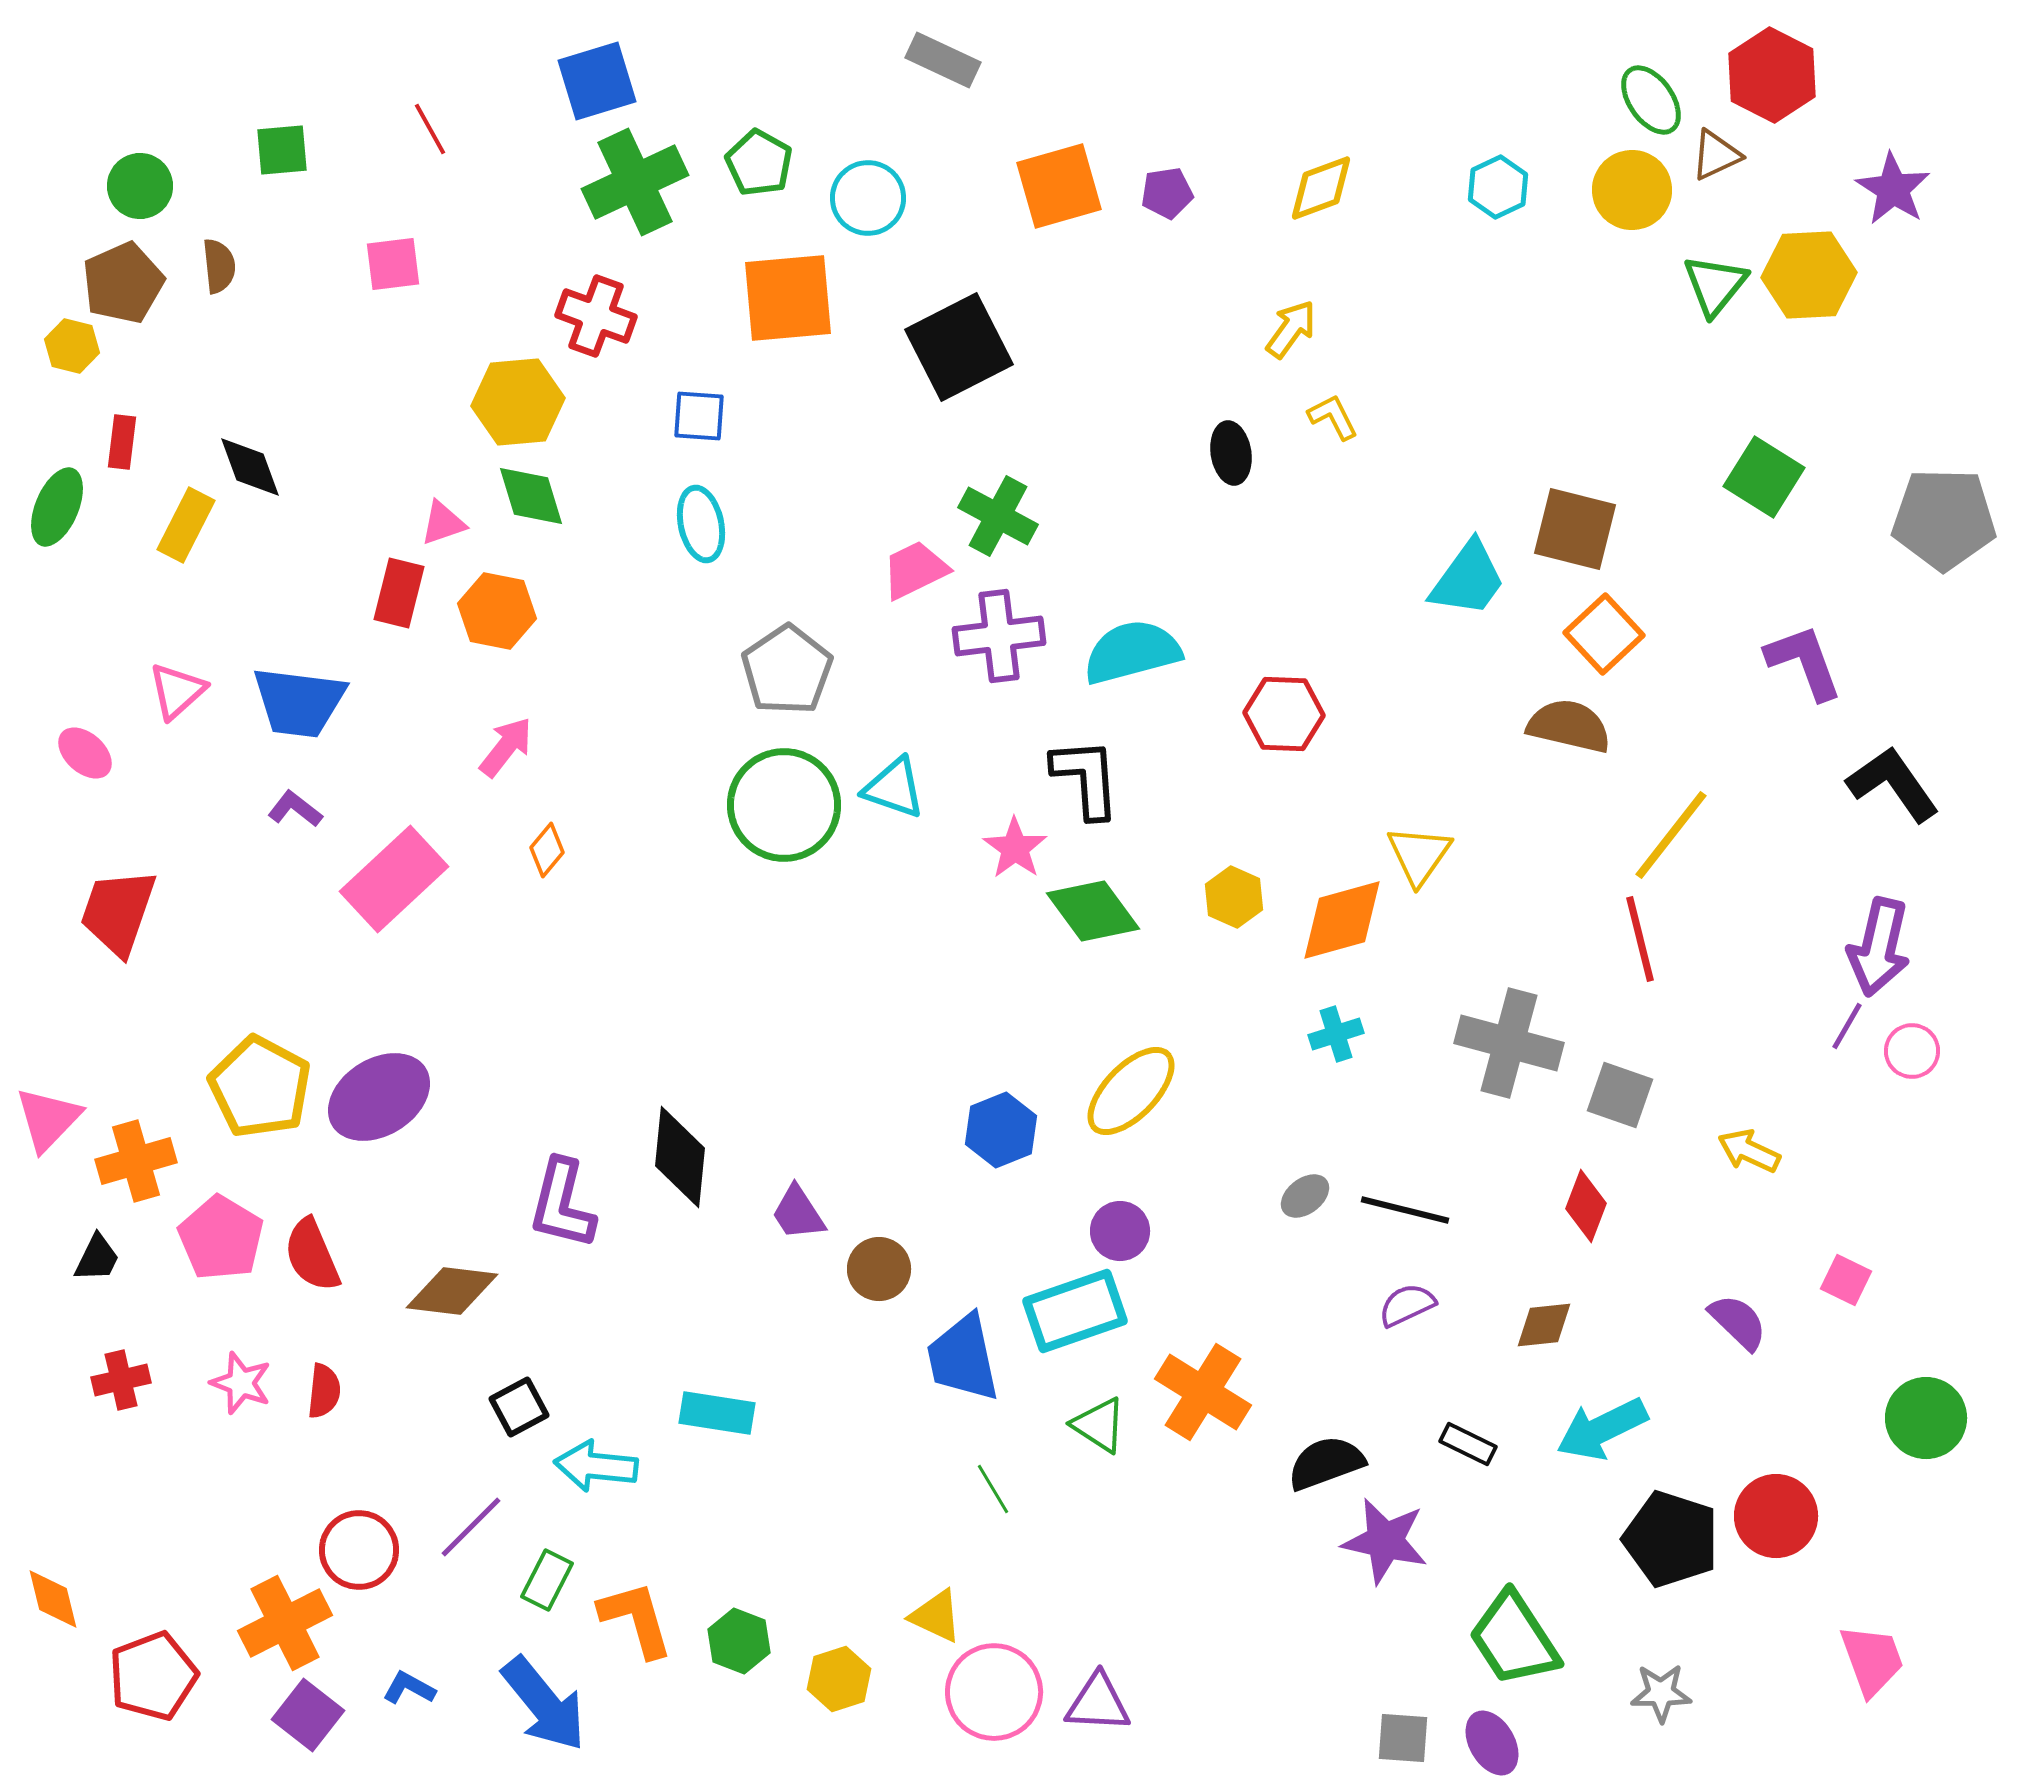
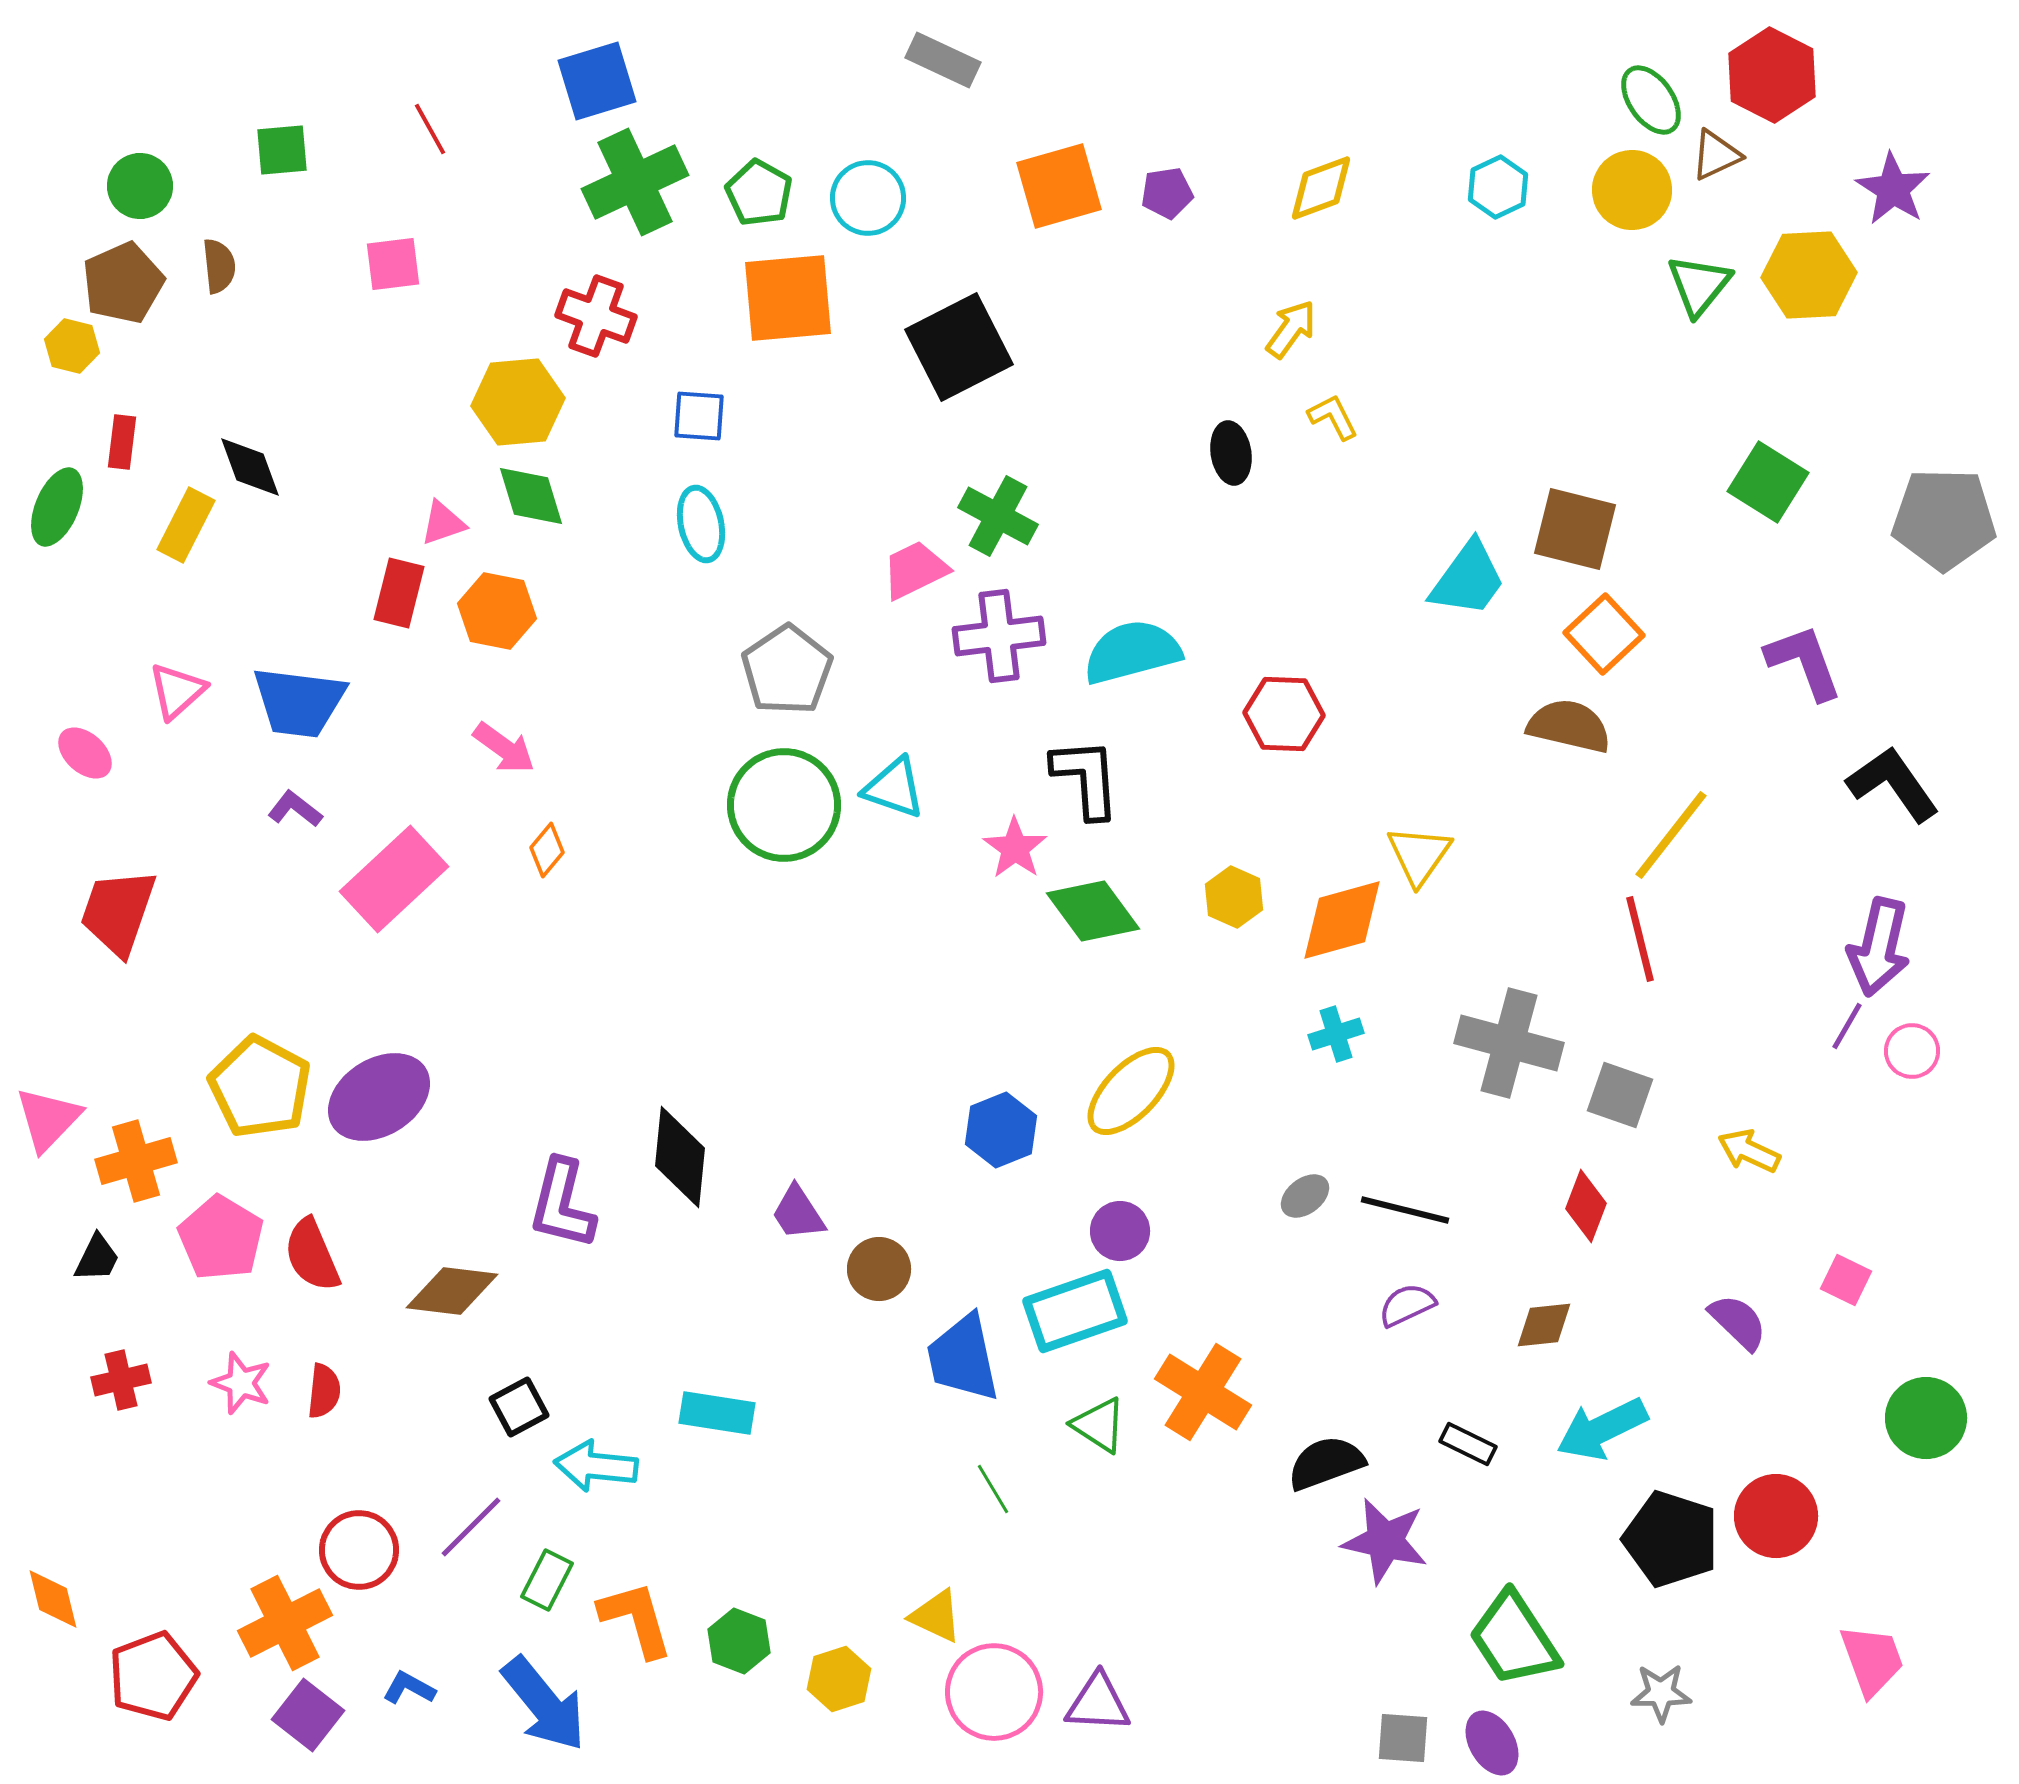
green pentagon at (759, 163): moved 30 px down
green triangle at (1715, 285): moved 16 px left
green square at (1764, 477): moved 4 px right, 5 px down
pink arrow at (506, 747): moved 2 px left, 1 px down; rotated 88 degrees clockwise
